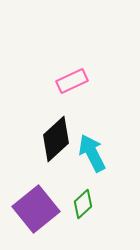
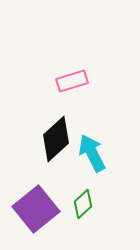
pink rectangle: rotated 8 degrees clockwise
